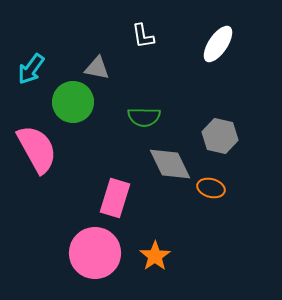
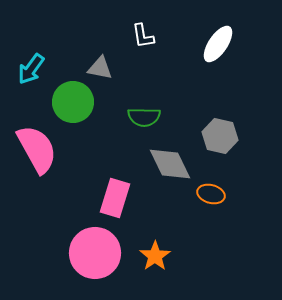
gray triangle: moved 3 px right
orange ellipse: moved 6 px down
